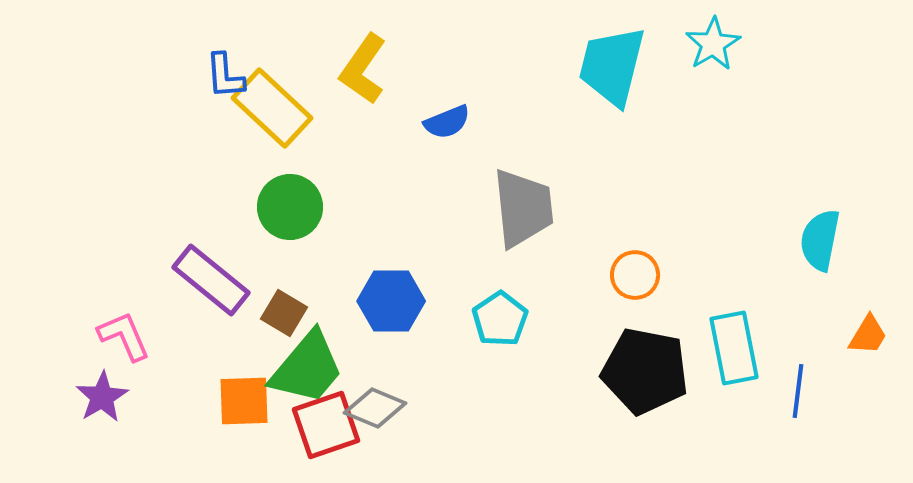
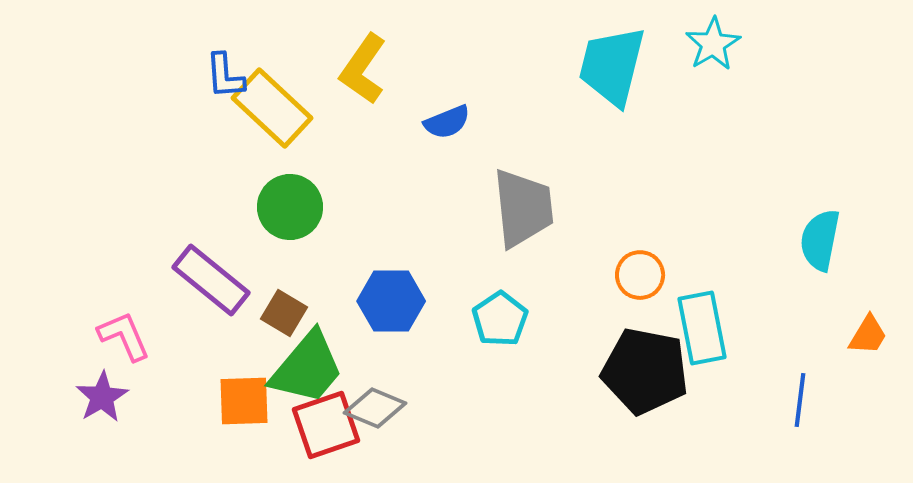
orange circle: moved 5 px right
cyan rectangle: moved 32 px left, 20 px up
blue line: moved 2 px right, 9 px down
